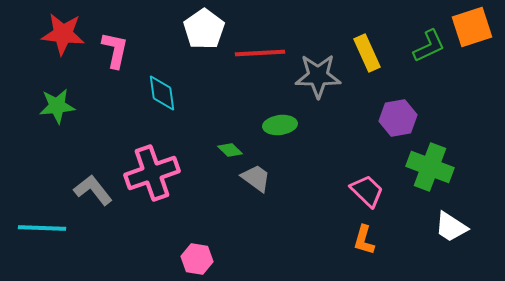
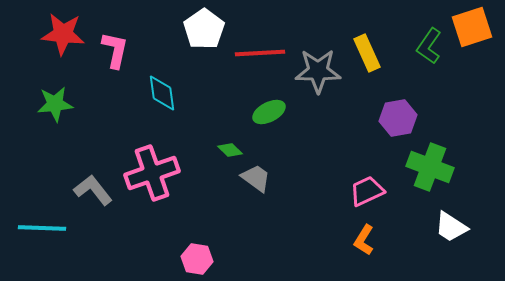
green L-shape: rotated 150 degrees clockwise
gray star: moved 5 px up
green star: moved 2 px left, 2 px up
green ellipse: moved 11 px left, 13 px up; rotated 20 degrees counterclockwise
pink trapezoid: rotated 69 degrees counterclockwise
orange L-shape: rotated 16 degrees clockwise
